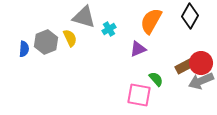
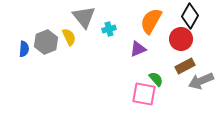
gray triangle: rotated 35 degrees clockwise
cyan cross: rotated 16 degrees clockwise
yellow semicircle: moved 1 px left, 1 px up
red circle: moved 20 px left, 24 px up
pink square: moved 5 px right, 1 px up
